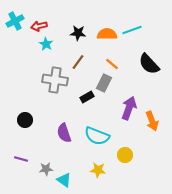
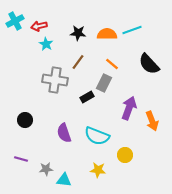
cyan triangle: rotated 28 degrees counterclockwise
